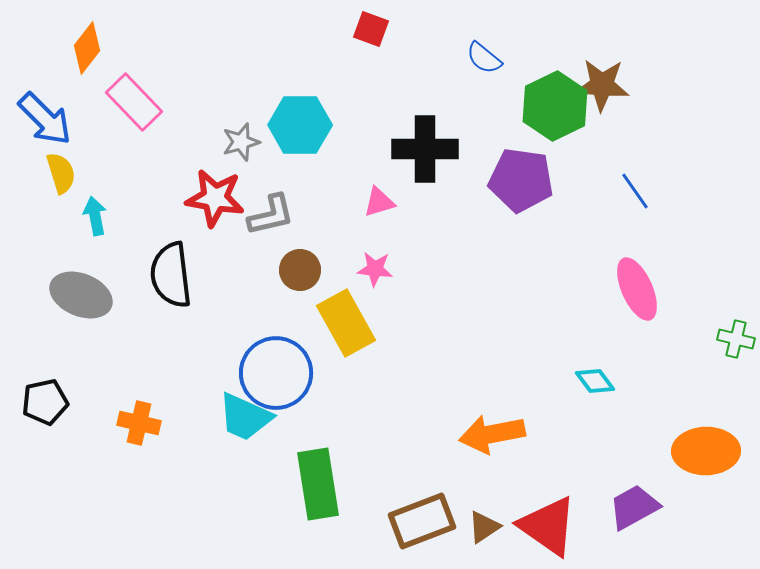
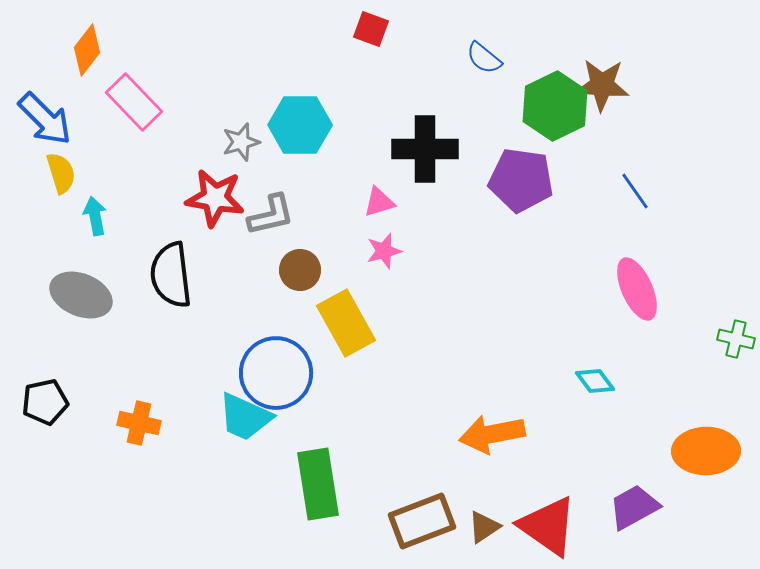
orange diamond: moved 2 px down
pink star: moved 9 px right, 18 px up; rotated 21 degrees counterclockwise
